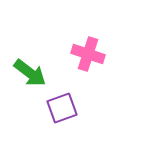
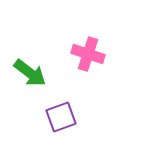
purple square: moved 1 px left, 9 px down
